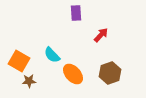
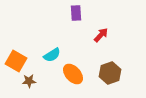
cyan semicircle: rotated 78 degrees counterclockwise
orange square: moved 3 px left
